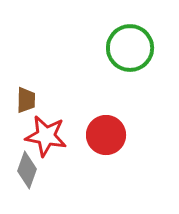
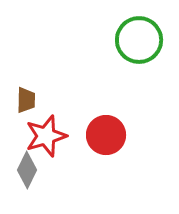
green circle: moved 9 px right, 8 px up
red star: rotated 27 degrees counterclockwise
gray diamond: rotated 6 degrees clockwise
